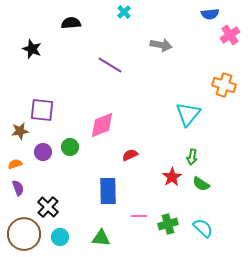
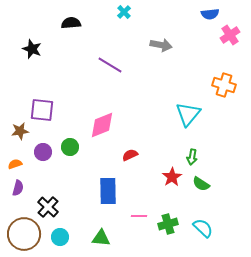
purple semicircle: rotated 35 degrees clockwise
